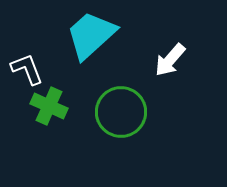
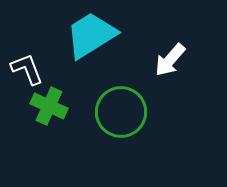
cyan trapezoid: rotated 10 degrees clockwise
